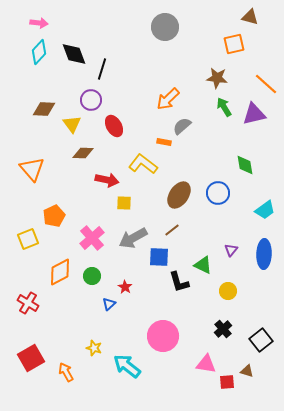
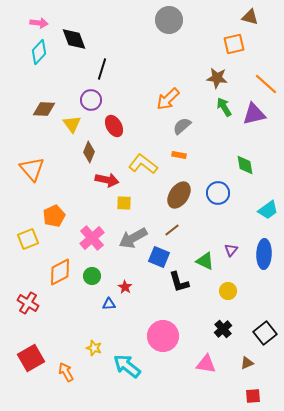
gray circle at (165, 27): moved 4 px right, 7 px up
black diamond at (74, 54): moved 15 px up
orange rectangle at (164, 142): moved 15 px right, 13 px down
brown diamond at (83, 153): moved 6 px right, 1 px up; rotated 70 degrees counterclockwise
cyan trapezoid at (265, 210): moved 3 px right
blue square at (159, 257): rotated 20 degrees clockwise
green triangle at (203, 265): moved 2 px right, 4 px up
blue triangle at (109, 304): rotated 40 degrees clockwise
black square at (261, 340): moved 4 px right, 7 px up
brown triangle at (247, 371): moved 8 px up; rotated 40 degrees counterclockwise
red square at (227, 382): moved 26 px right, 14 px down
